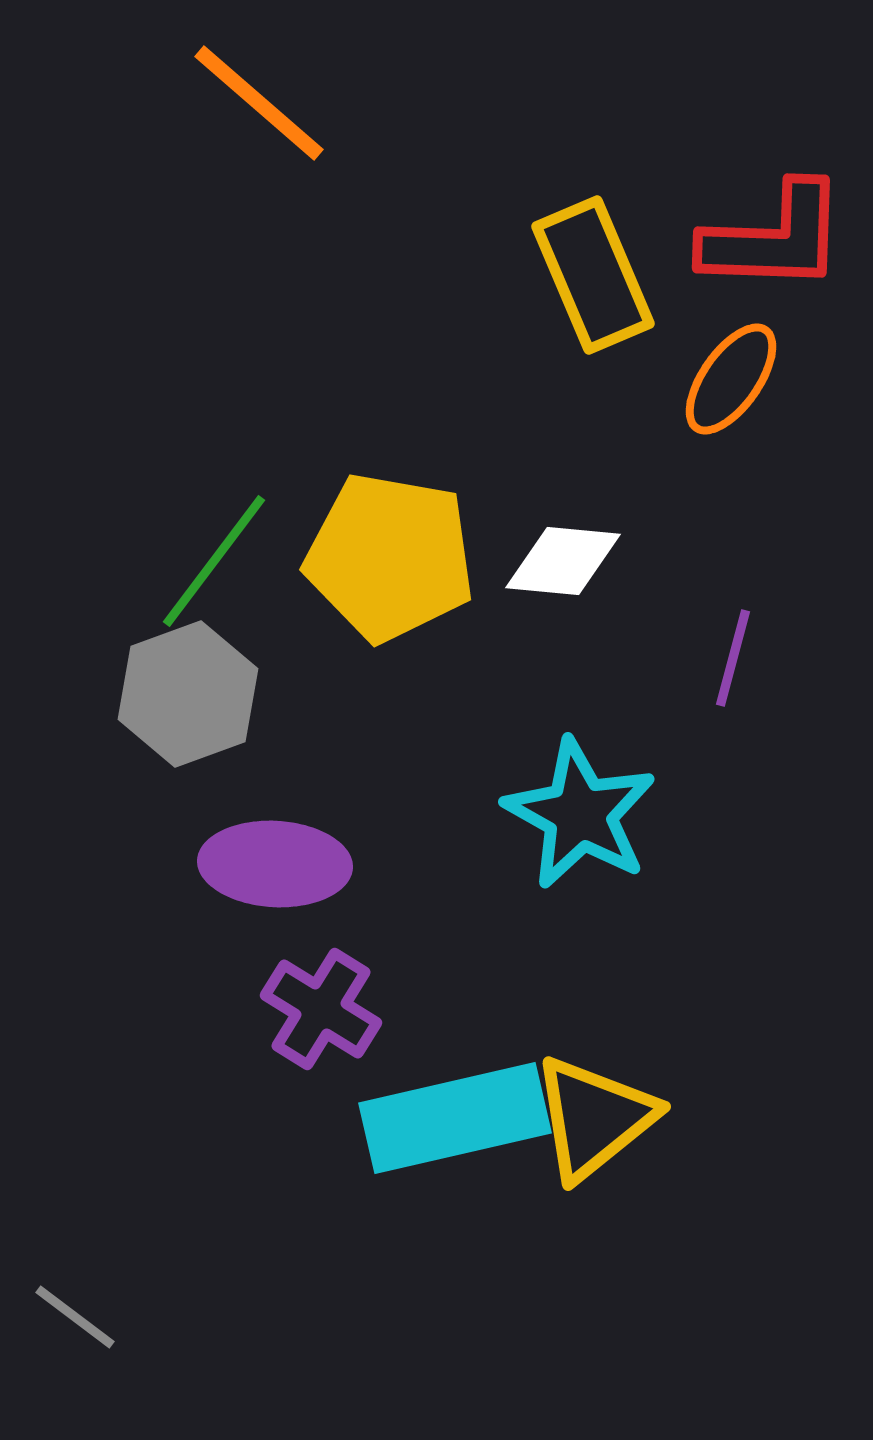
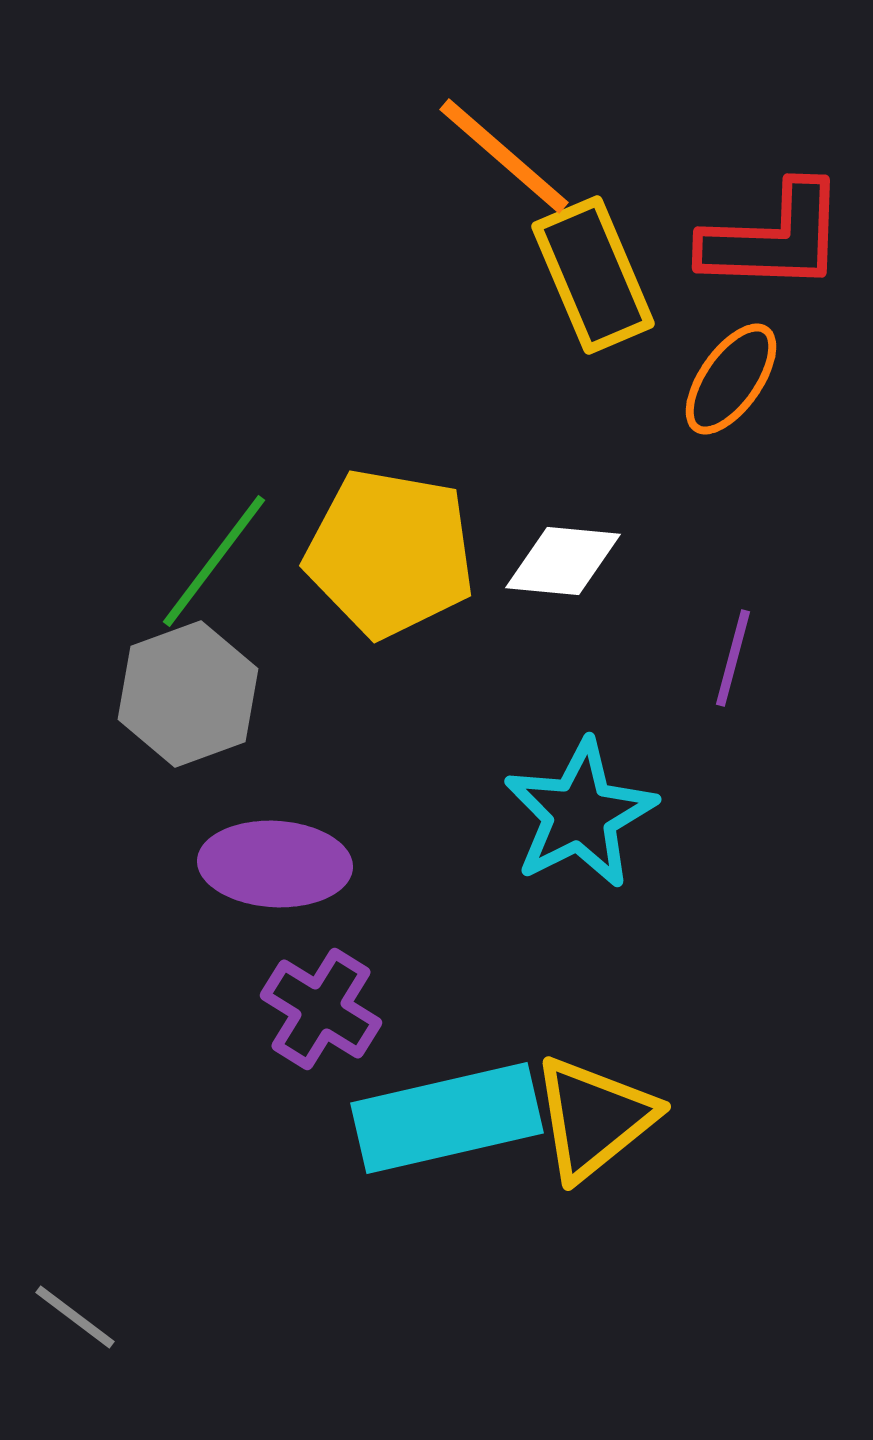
orange line: moved 245 px right, 53 px down
yellow pentagon: moved 4 px up
cyan star: rotated 16 degrees clockwise
cyan rectangle: moved 8 px left
